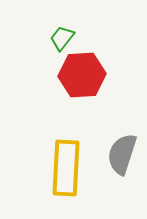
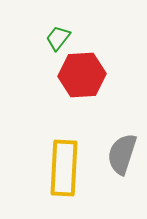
green trapezoid: moved 4 px left
yellow rectangle: moved 2 px left
